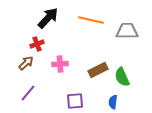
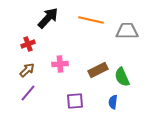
red cross: moved 9 px left
brown arrow: moved 1 px right, 7 px down
